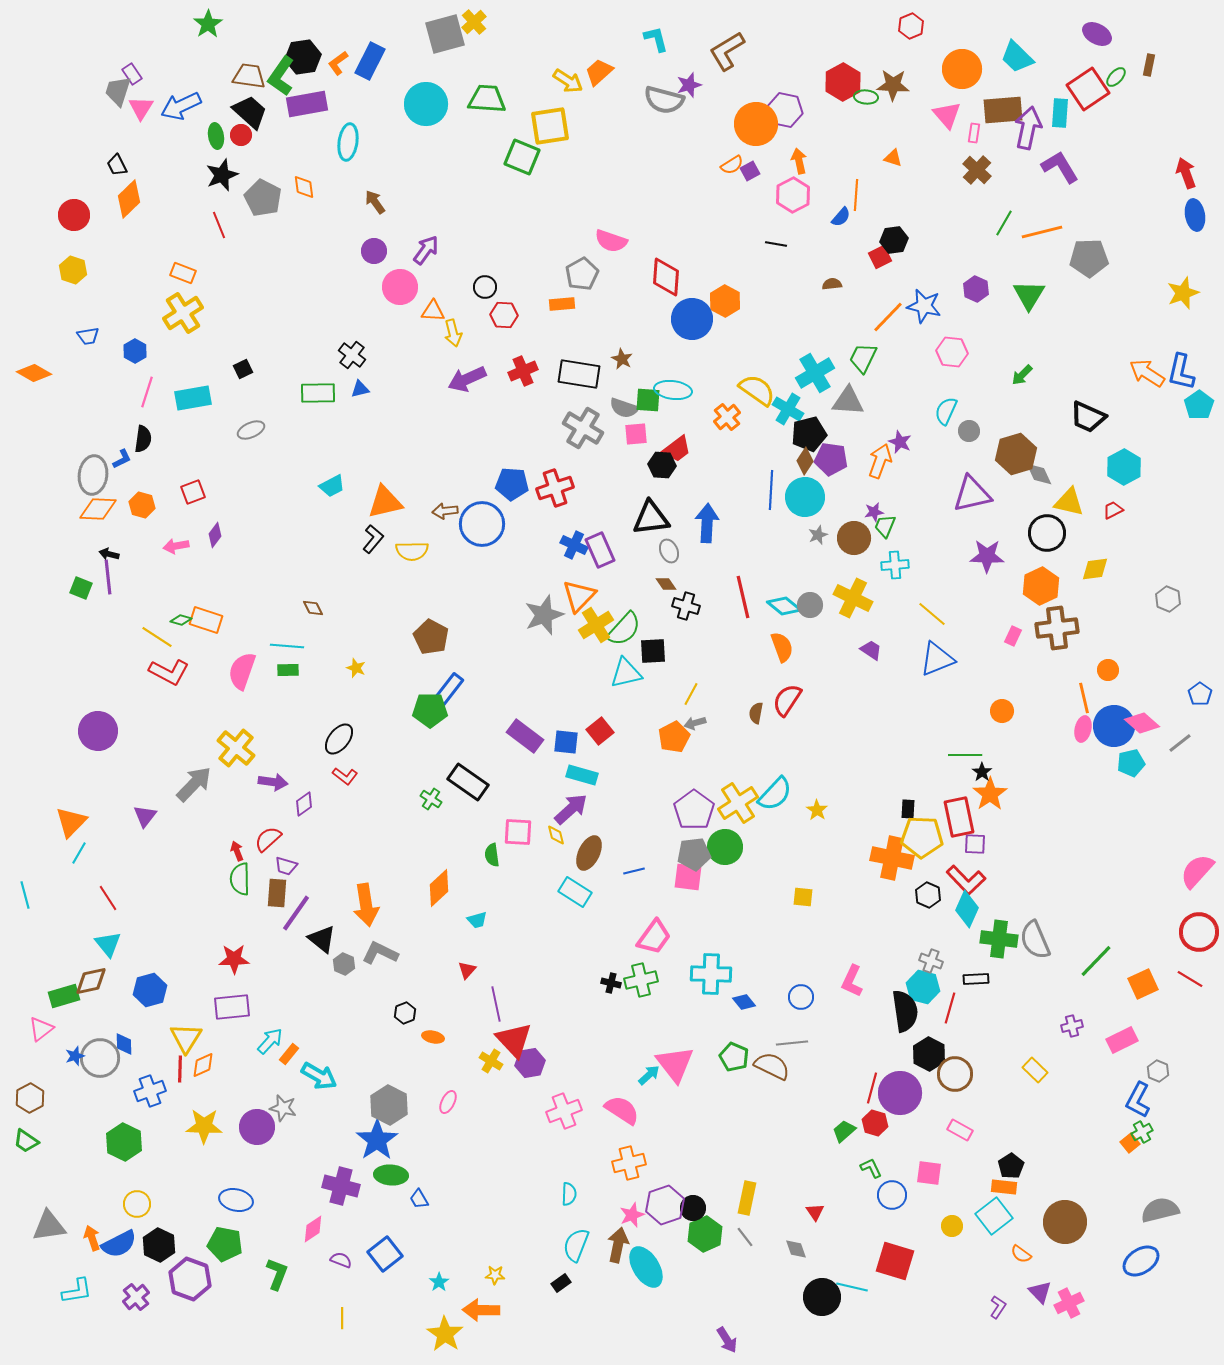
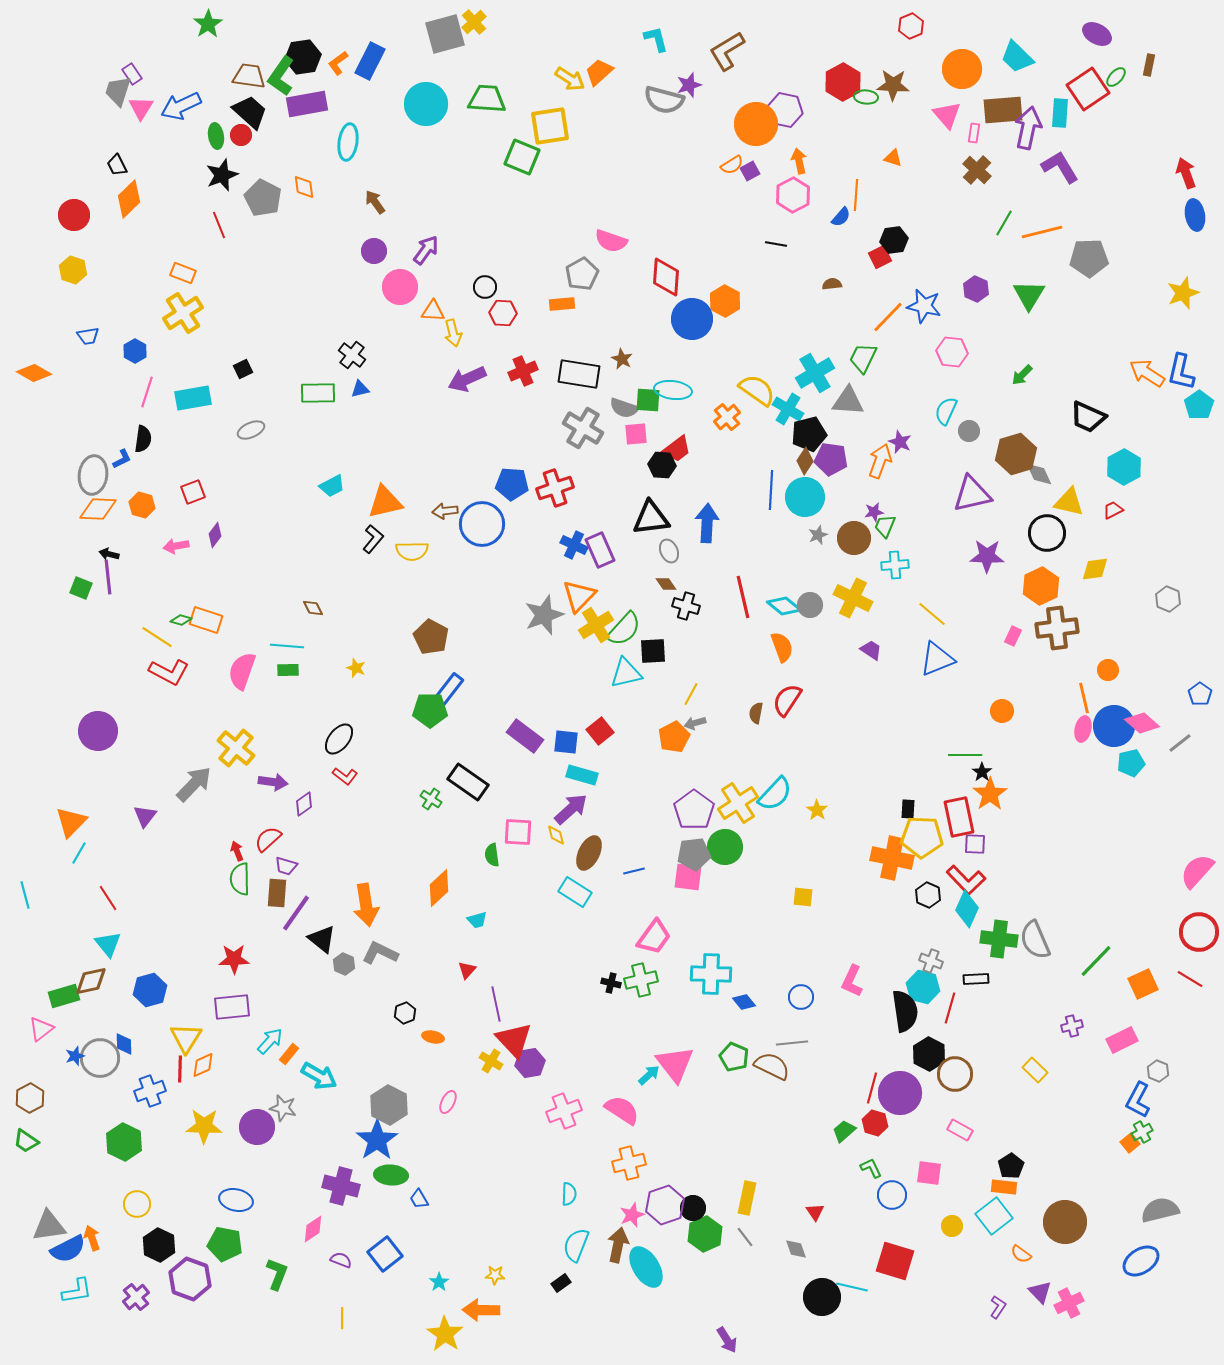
yellow arrow at (568, 81): moved 2 px right, 2 px up
red hexagon at (504, 315): moved 1 px left, 2 px up
blue semicircle at (119, 1244): moved 51 px left, 5 px down
